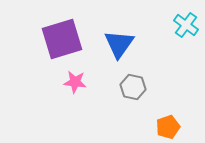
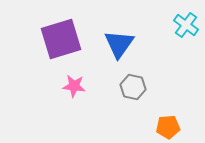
purple square: moved 1 px left
pink star: moved 1 px left, 4 px down
orange pentagon: rotated 15 degrees clockwise
